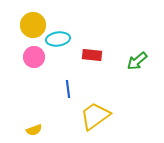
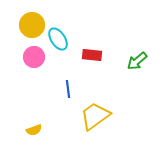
yellow circle: moved 1 px left
cyan ellipse: rotated 65 degrees clockwise
